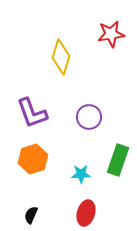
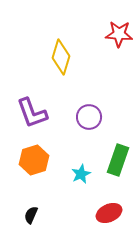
red star: moved 8 px right; rotated 12 degrees clockwise
orange hexagon: moved 1 px right, 1 px down
cyan star: rotated 24 degrees counterclockwise
red ellipse: moved 23 px right; rotated 50 degrees clockwise
